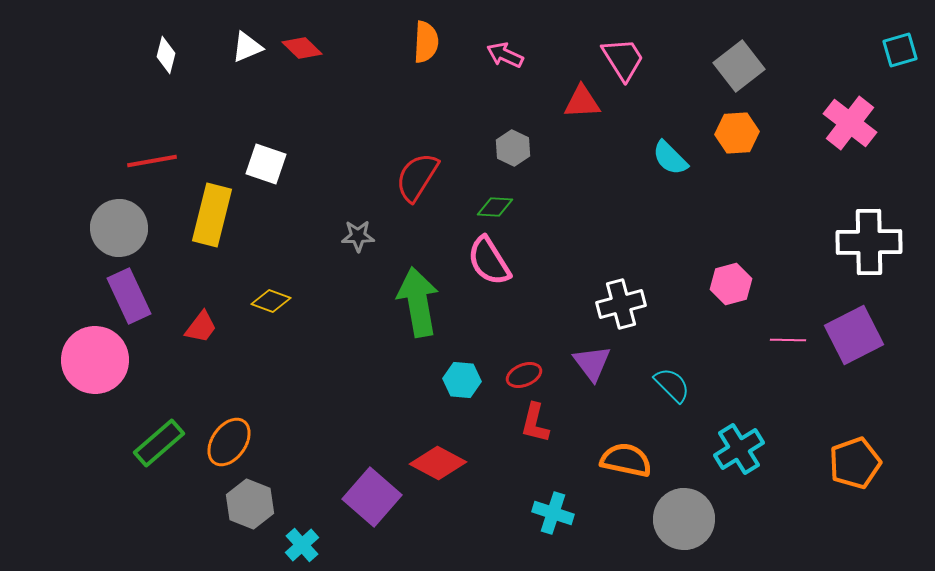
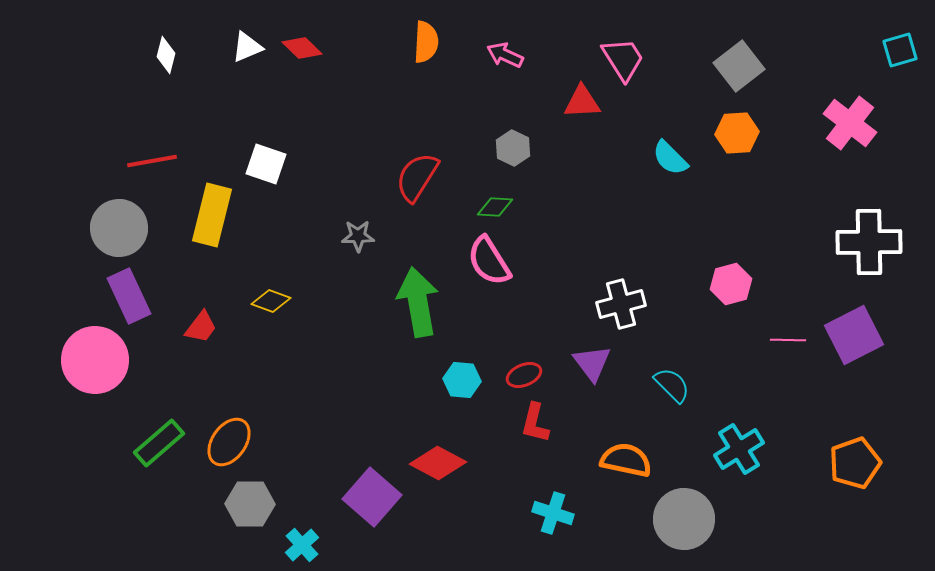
gray hexagon at (250, 504): rotated 21 degrees counterclockwise
